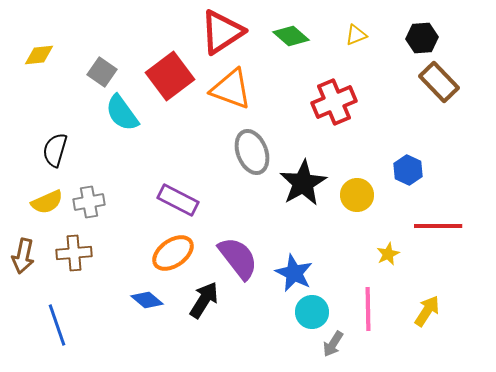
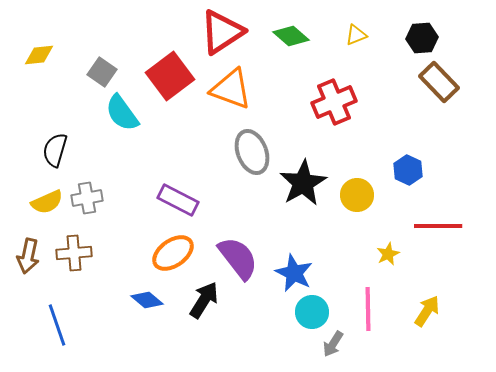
gray cross: moved 2 px left, 4 px up
brown arrow: moved 5 px right
